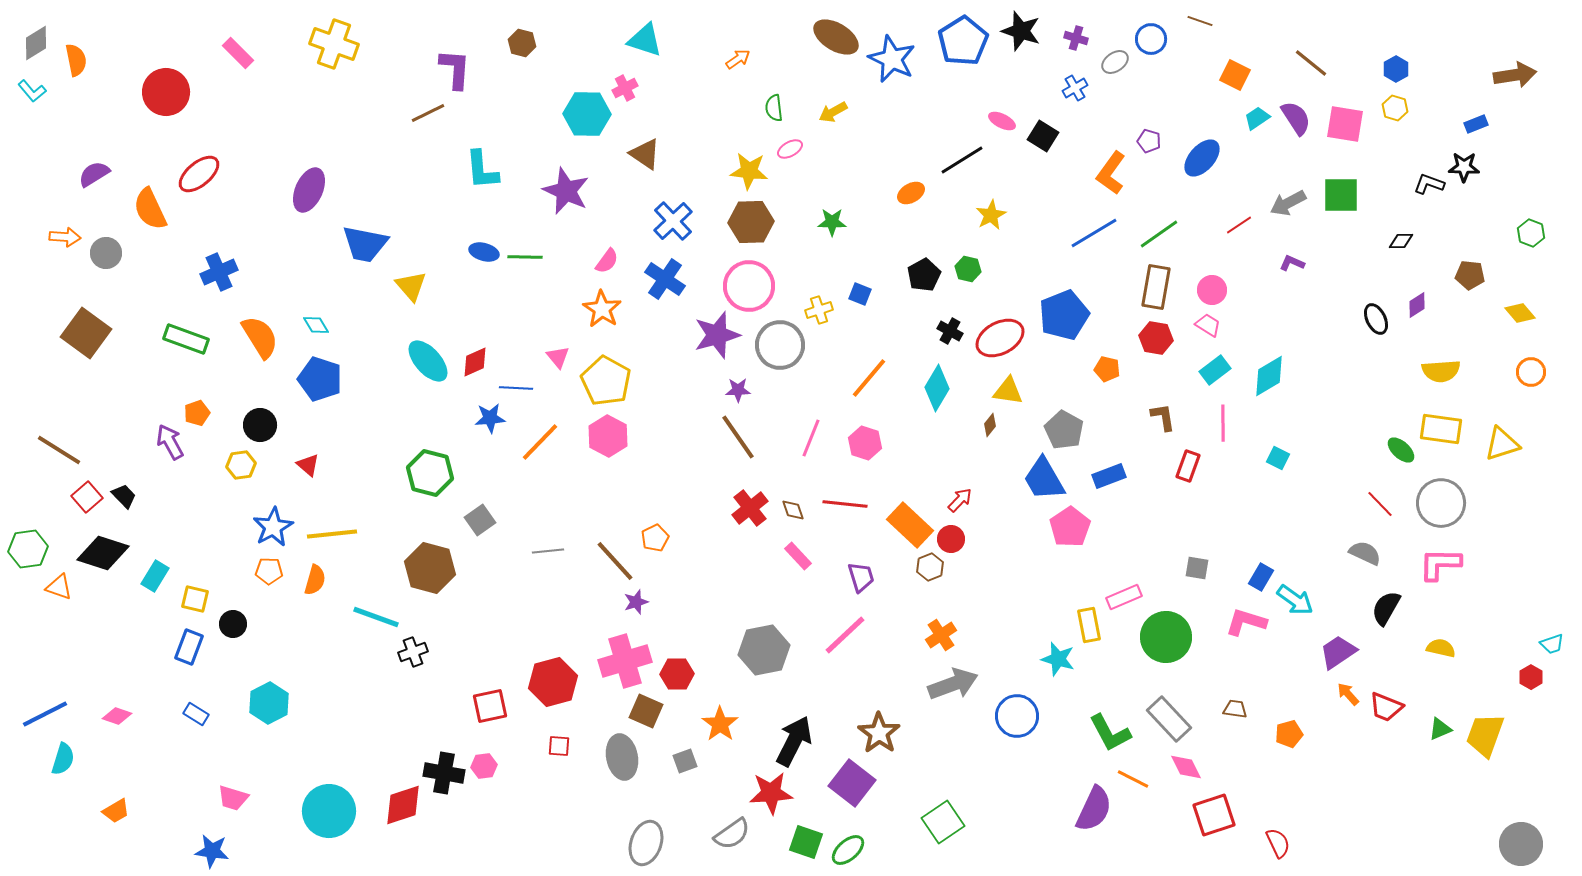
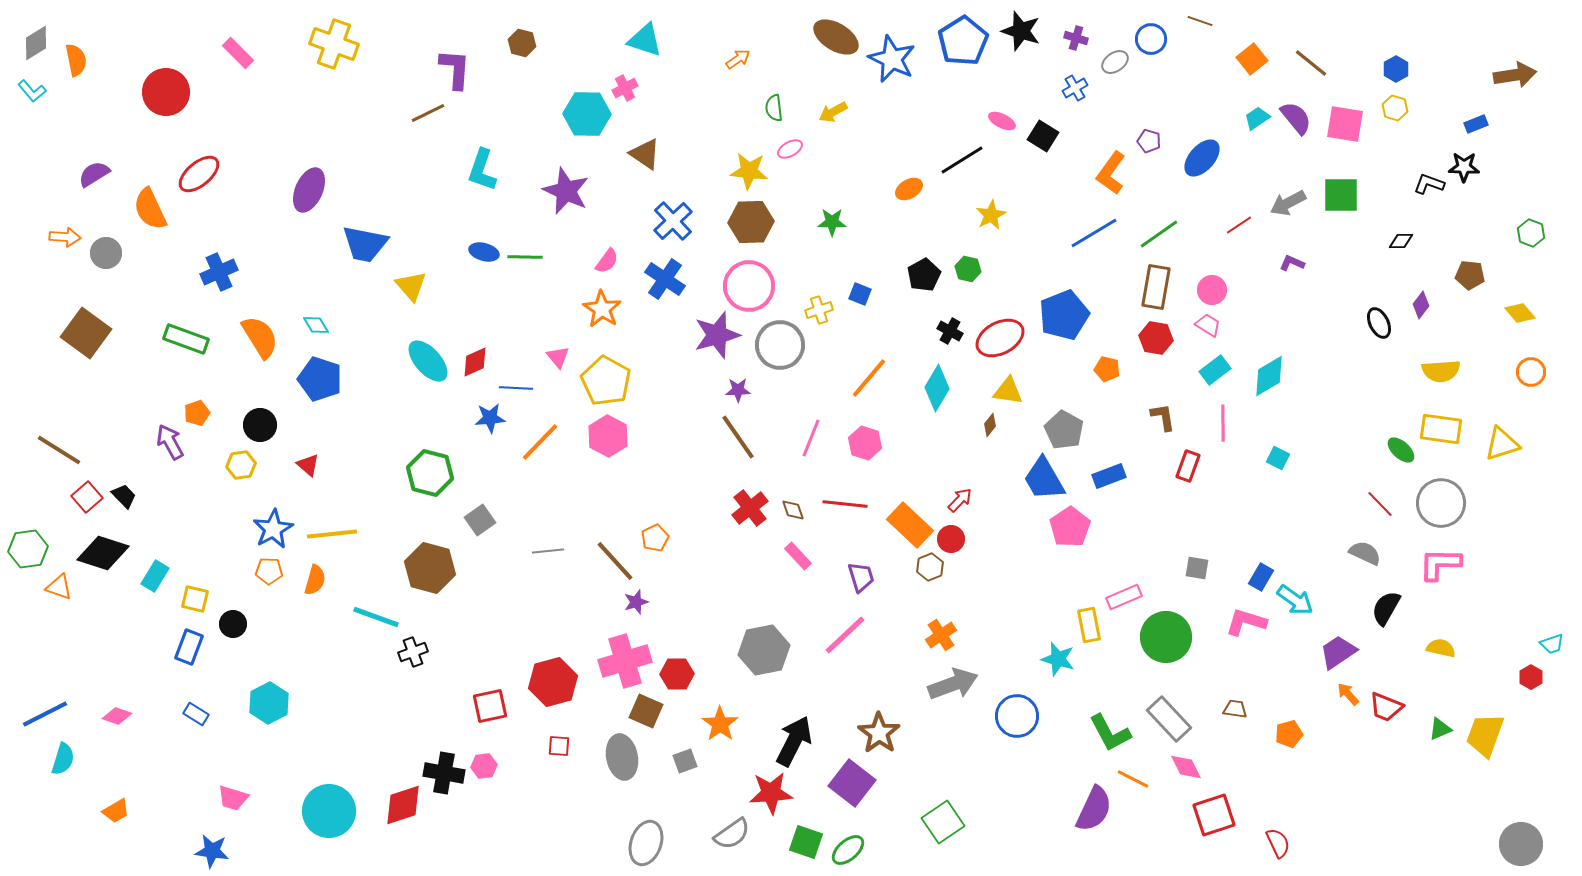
orange square at (1235, 75): moved 17 px right, 16 px up; rotated 24 degrees clockwise
purple semicircle at (1296, 118): rotated 6 degrees counterclockwise
cyan L-shape at (482, 170): rotated 24 degrees clockwise
orange ellipse at (911, 193): moved 2 px left, 4 px up
purple diamond at (1417, 305): moved 4 px right; rotated 20 degrees counterclockwise
black ellipse at (1376, 319): moved 3 px right, 4 px down
blue star at (273, 527): moved 2 px down
